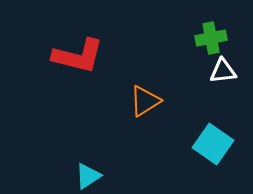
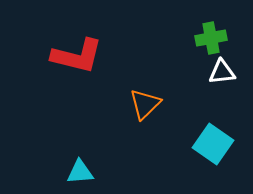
red L-shape: moved 1 px left
white triangle: moved 1 px left, 1 px down
orange triangle: moved 3 px down; rotated 12 degrees counterclockwise
cyan triangle: moved 8 px left, 4 px up; rotated 28 degrees clockwise
